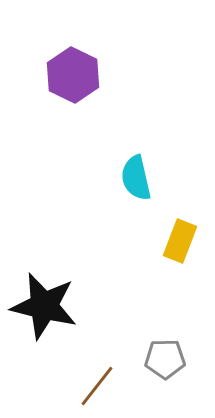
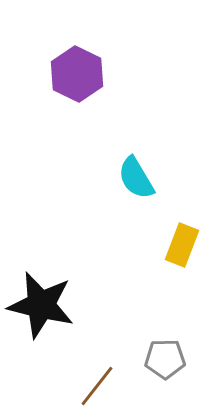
purple hexagon: moved 4 px right, 1 px up
cyan semicircle: rotated 18 degrees counterclockwise
yellow rectangle: moved 2 px right, 4 px down
black star: moved 3 px left, 1 px up
